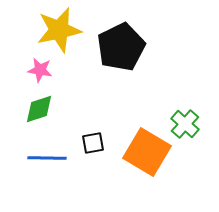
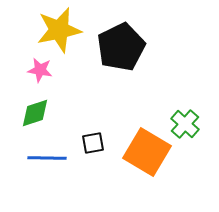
green diamond: moved 4 px left, 4 px down
